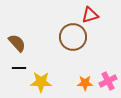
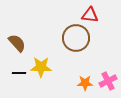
red triangle: rotated 24 degrees clockwise
brown circle: moved 3 px right, 1 px down
black line: moved 5 px down
yellow star: moved 15 px up
